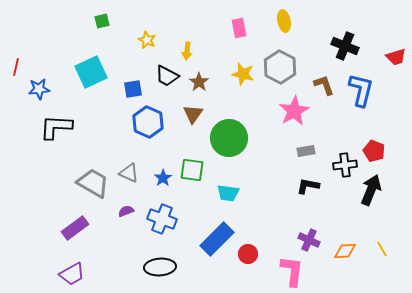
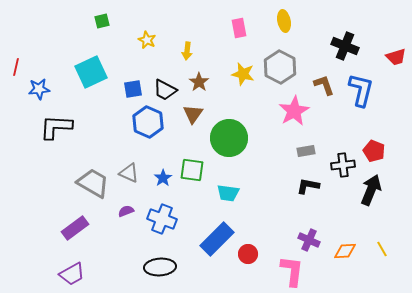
black trapezoid at (167, 76): moved 2 px left, 14 px down
black cross at (345, 165): moved 2 px left
